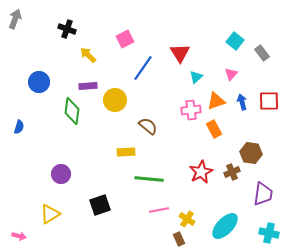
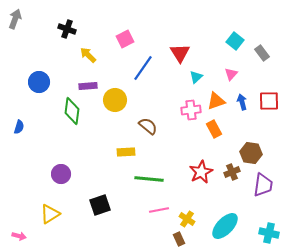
purple trapezoid: moved 9 px up
